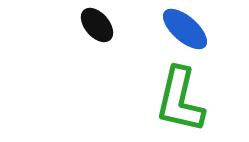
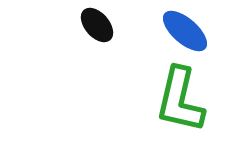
blue ellipse: moved 2 px down
